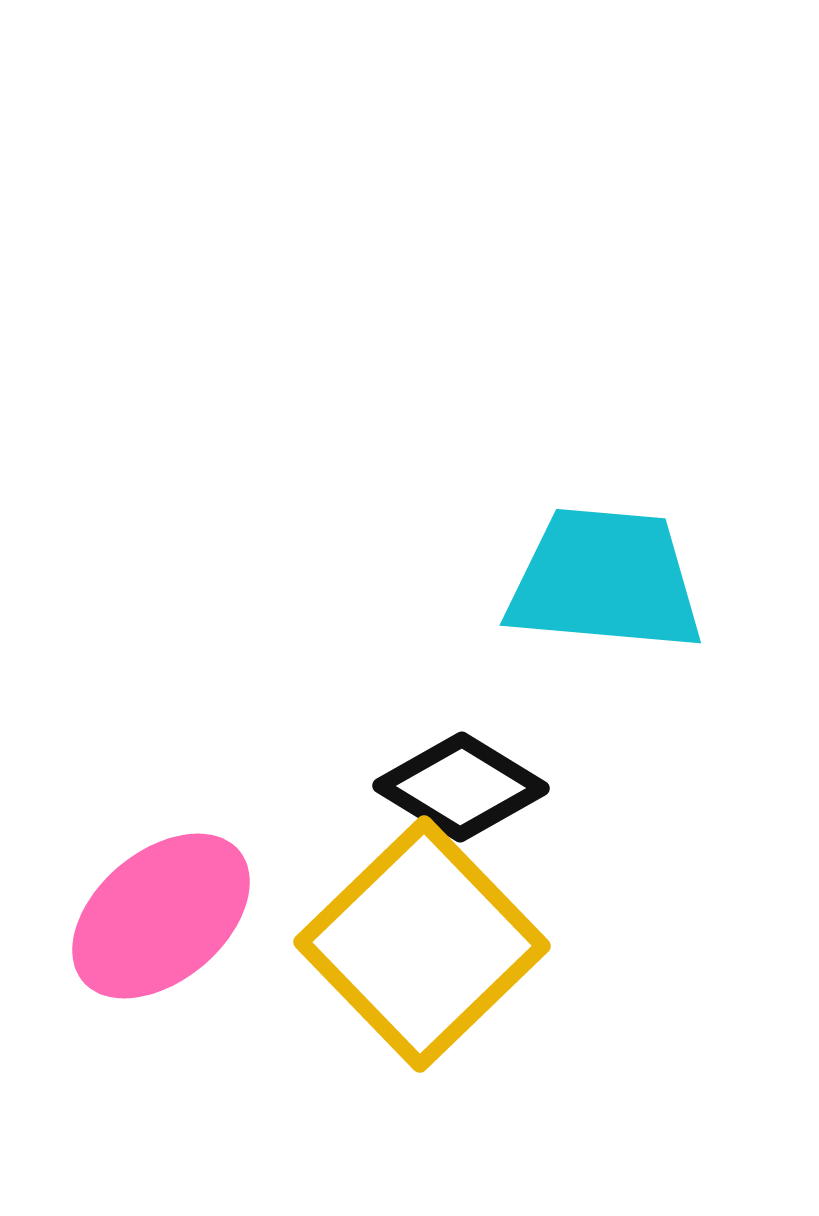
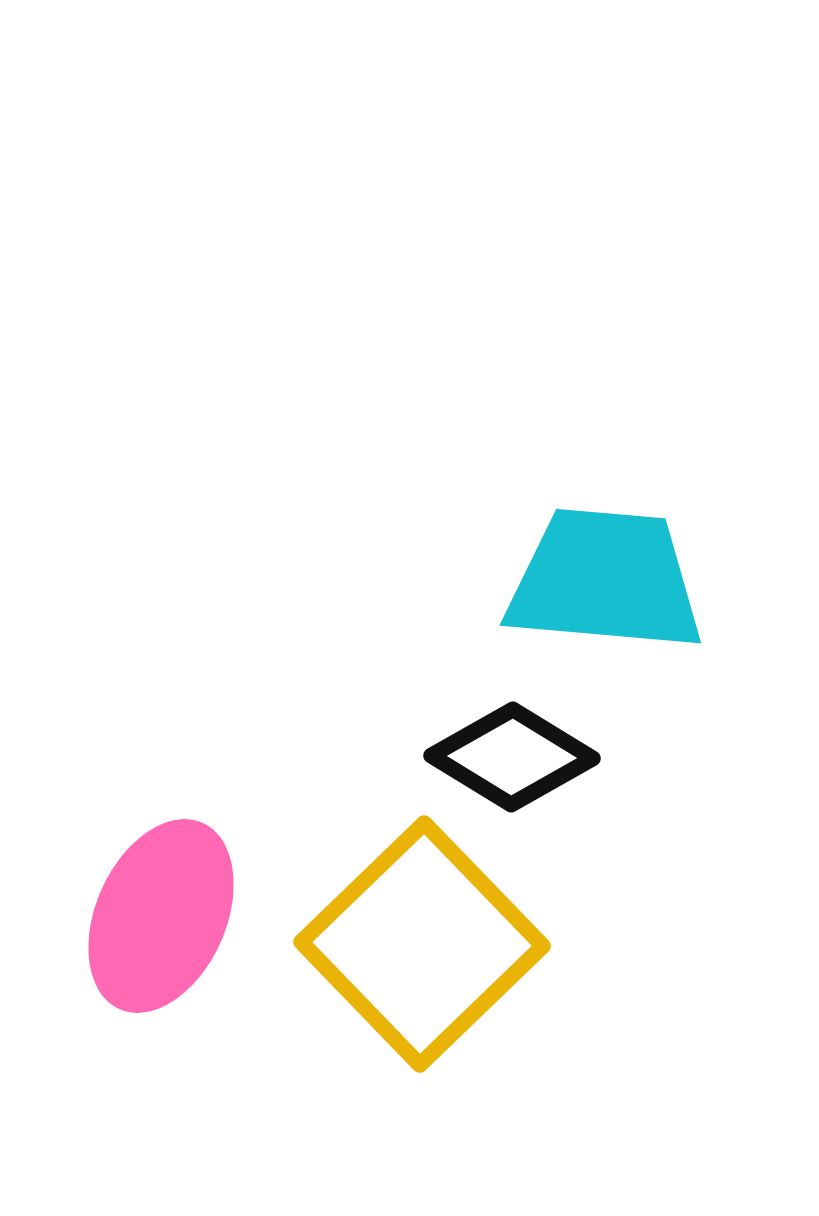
black diamond: moved 51 px right, 30 px up
pink ellipse: rotated 26 degrees counterclockwise
